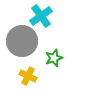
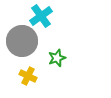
green star: moved 3 px right
